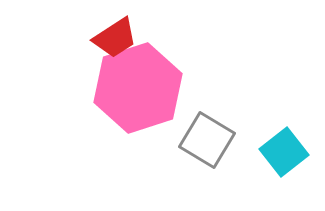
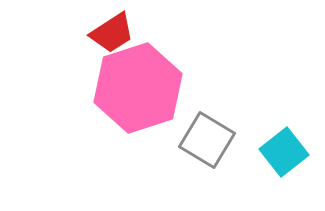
red trapezoid: moved 3 px left, 5 px up
